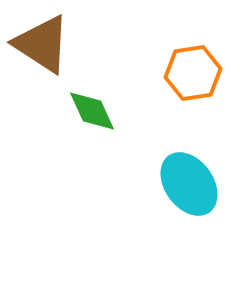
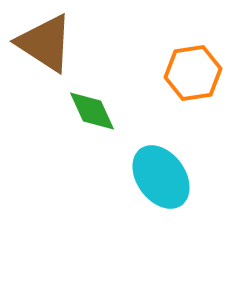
brown triangle: moved 3 px right, 1 px up
cyan ellipse: moved 28 px left, 7 px up
